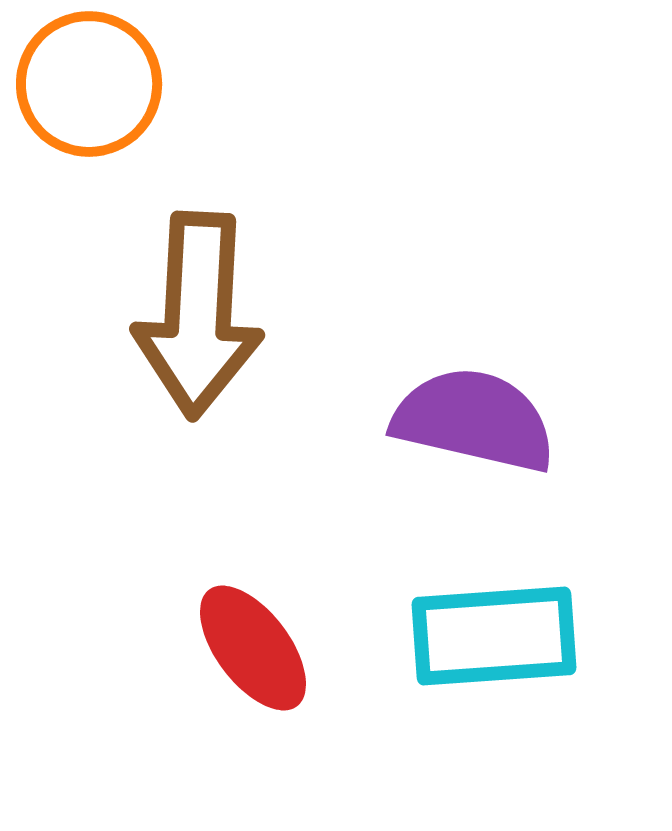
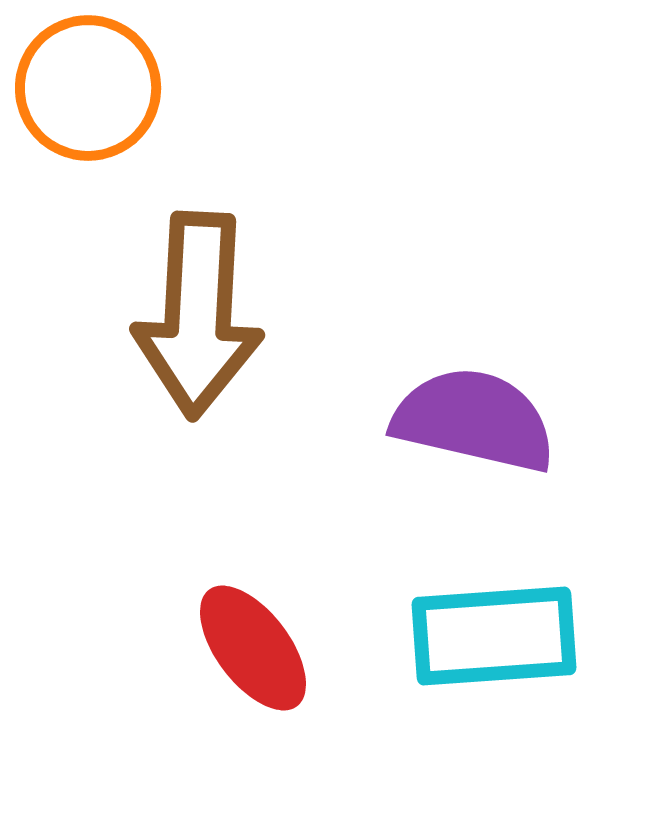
orange circle: moved 1 px left, 4 px down
